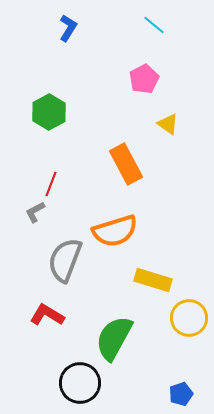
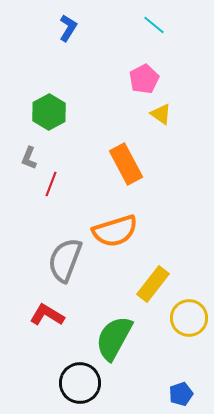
yellow triangle: moved 7 px left, 10 px up
gray L-shape: moved 6 px left, 54 px up; rotated 40 degrees counterclockwise
yellow rectangle: moved 4 px down; rotated 69 degrees counterclockwise
